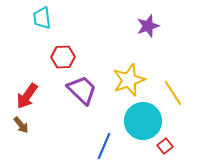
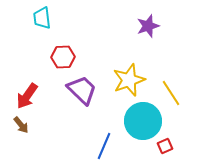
yellow line: moved 2 px left
red square: rotated 14 degrees clockwise
